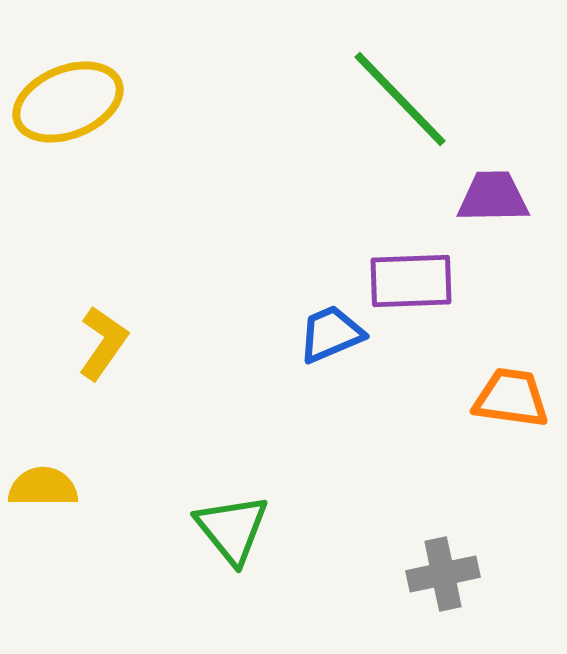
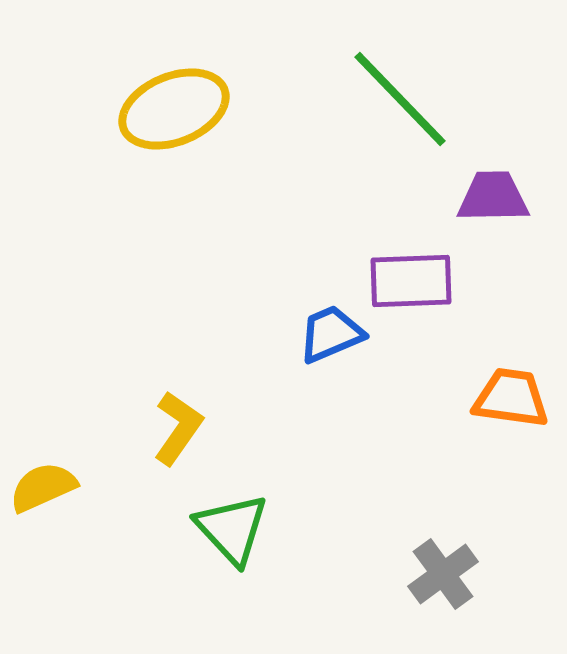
yellow ellipse: moved 106 px right, 7 px down
yellow L-shape: moved 75 px right, 85 px down
yellow semicircle: rotated 24 degrees counterclockwise
green triangle: rotated 4 degrees counterclockwise
gray cross: rotated 24 degrees counterclockwise
